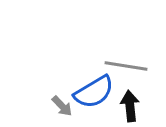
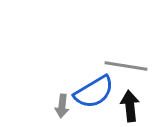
gray arrow: rotated 50 degrees clockwise
